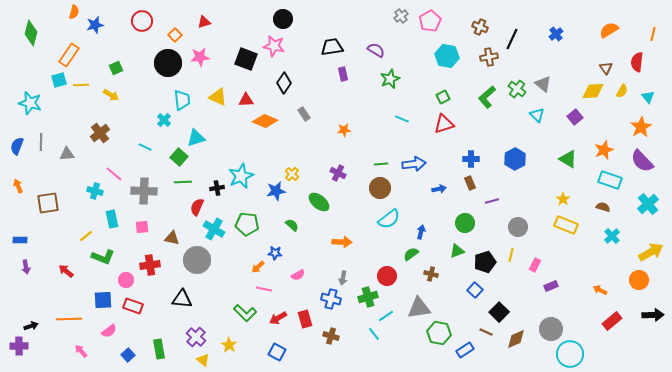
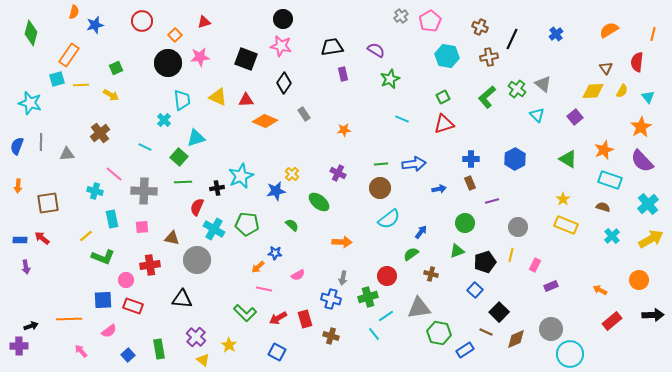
pink star at (274, 46): moved 7 px right
cyan square at (59, 80): moved 2 px left, 1 px up
orange arrow at (18, 186): rotated 152 degrees counterclockwise
blue arrow at (421, 232): rotated 24 degrees clockwise
yellow arrow at (651, 252): moved 13 px up
red arrow at (66, 271): moved 24 px left, 33 px up
